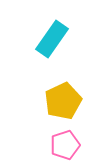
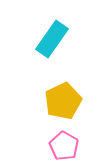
pink pentagon: moved 1 px left, 1 px down; rotated 24 degrees counterclockwise
